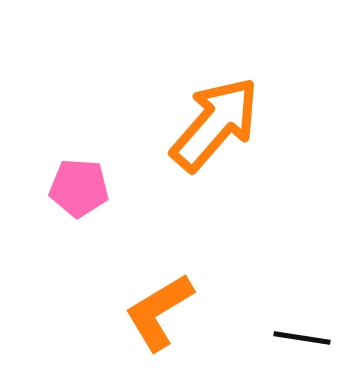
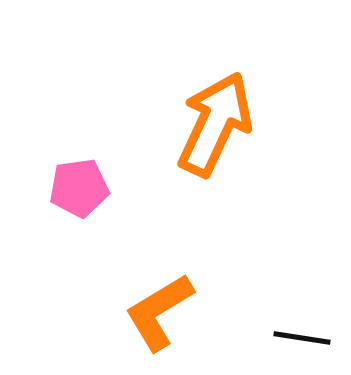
orange arrow: rotated 16 degrees counterclockwise
pink pentagon: rotated 12 degrees counterclockwise
